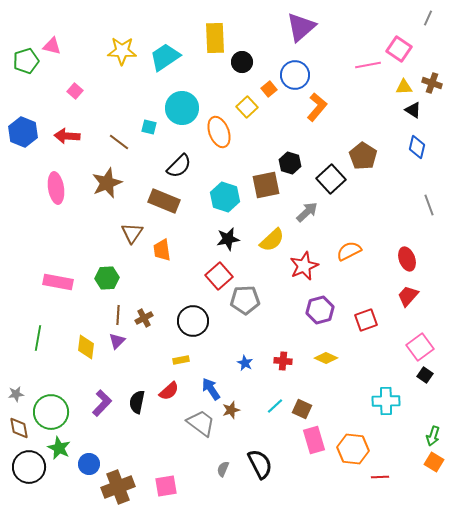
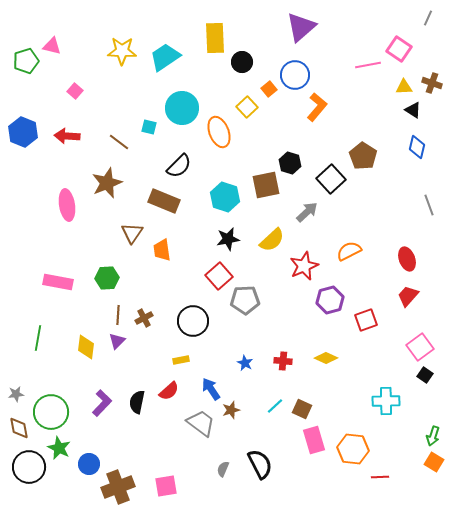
pink ellipse at (56, 188): moved 11 px right, 17 px down
purple hexagon at (320, 310): moved 10 px right, 10 px up
